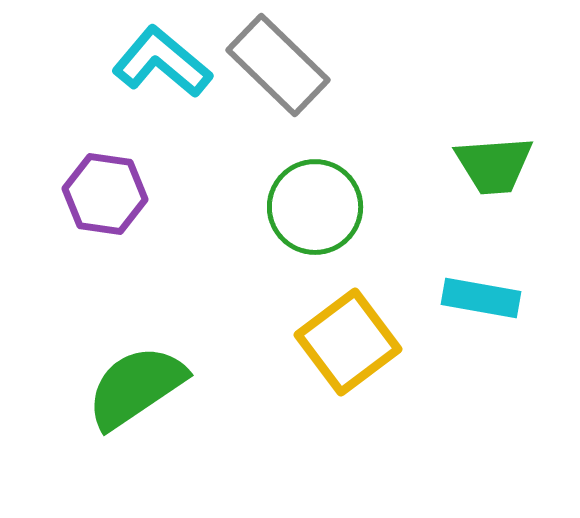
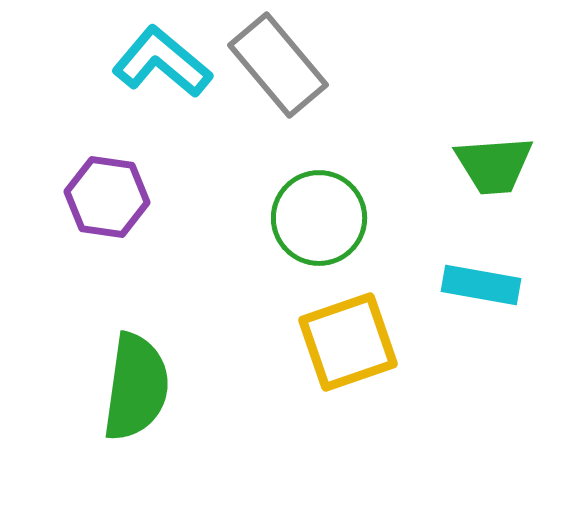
gray rectangle: rotated 6 degrees clockwise
purple hexagon: moved 2 px right, 3 px down
green circle: moved 4 px right, 11 px down
cyan rectangle: moved 13 px up
yellow square: rotated 18 degrees clockwise
green semicircle: rotated 132 degrees clockwise
